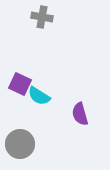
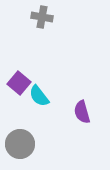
purple square: moved 1 px left, 1 px up; rotated 15 degrees clockwise
cyan semicircle: rotated 20 degrees clockwise
purple semicircle: moved 2 px right, 2 px up
